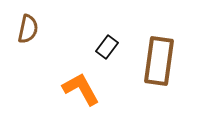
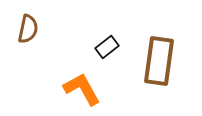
black rectangle: rotated 15 degrees clockwise
orange L-shape: moved 1 px right
